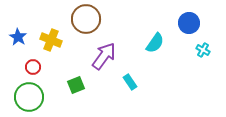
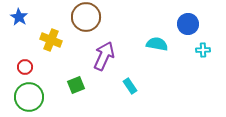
brown circle: moved 2 px up
blue circle: moved 1 px left, 1 px down
blue star: moved 1 px right, 20 px up
cyan semicircle: moved 2 px right, 1 px down; rotated 115 degrees counterclockwise
cyan cross: rotated 32 degrees counterclockwise
purple arrow: rotated 12 degrees counterclockwise
red circle: moved 8 px left
cyan rectangle: moved 4 px down
